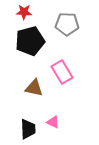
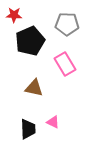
red star: moved 10 px left, 3 px down
black pentagon: rotated 8 degrees counterclockwise
pink rectangle: moved 3 px right, 8 px up
